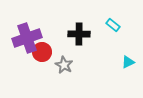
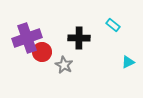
black cross: moved 4 px down
